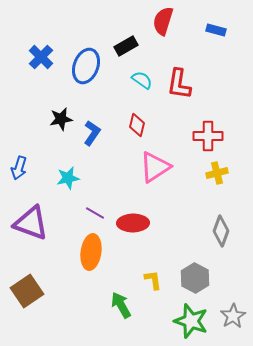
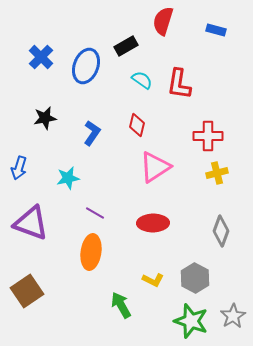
black star: moved 16 px left, 1 px up
red ellipse: moved 20 px right
yellow L-shape: rotated 125 degrees clockwise
